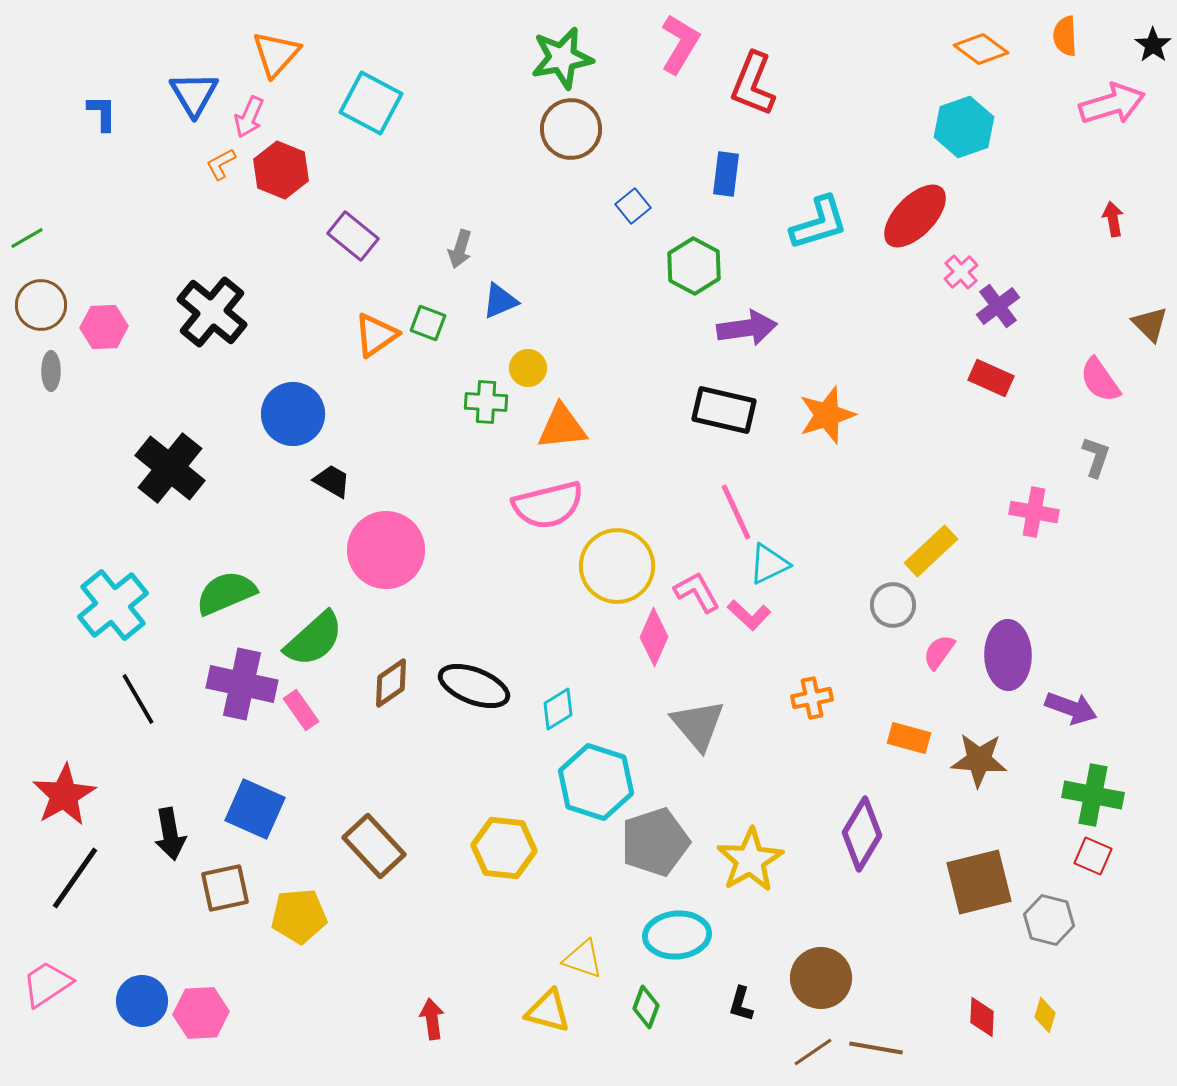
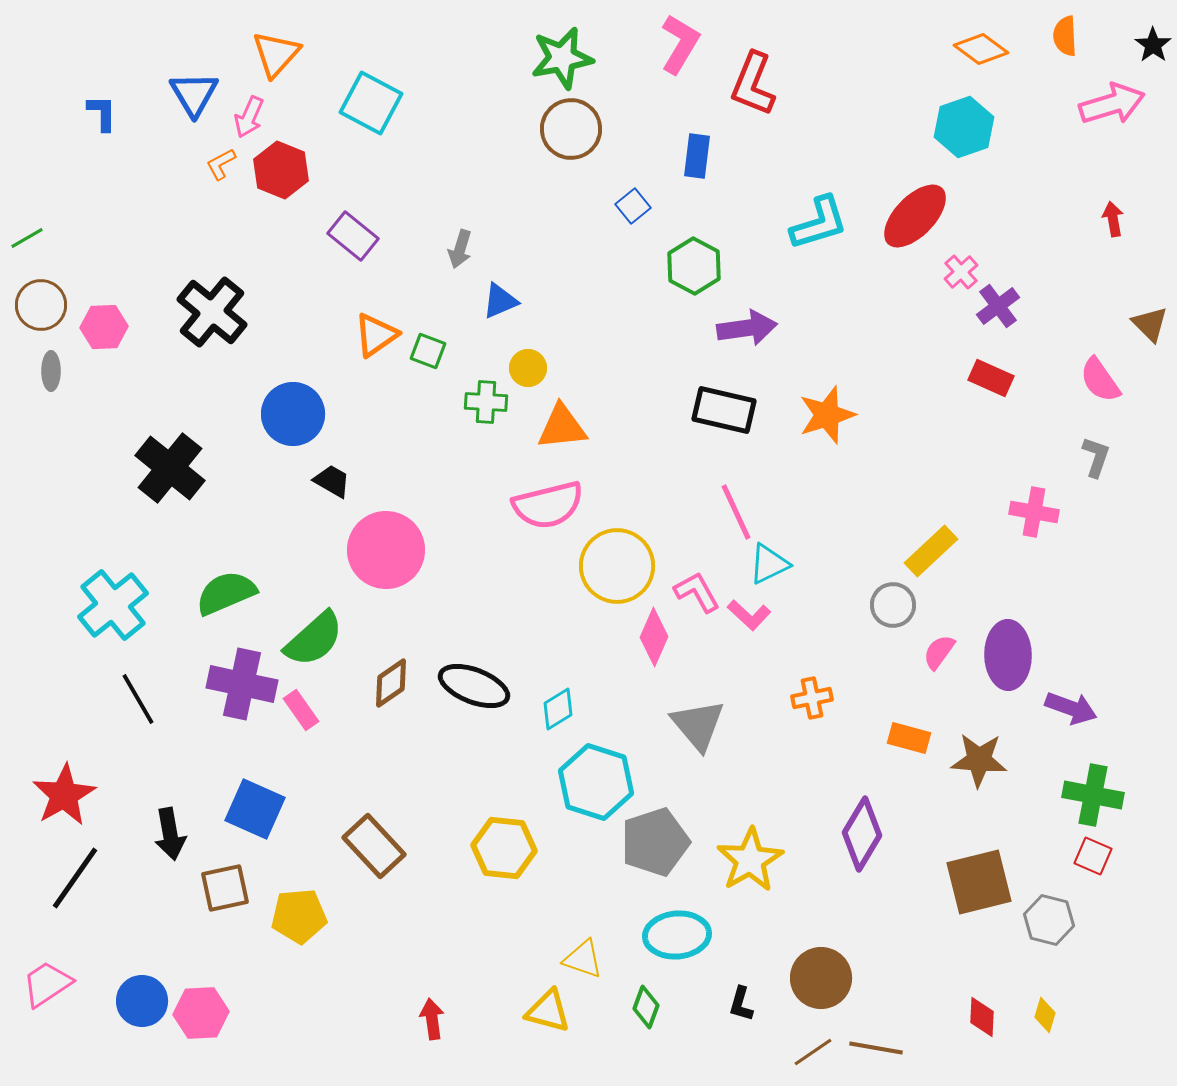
blue rectangle at (726, 174): moved 29 px left, 18 px up
green square at (428, 323): moved 28 px down
